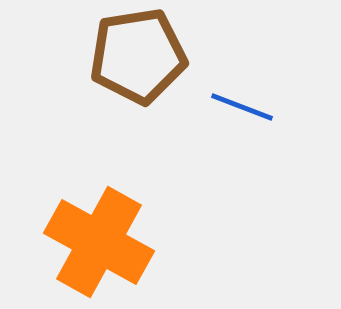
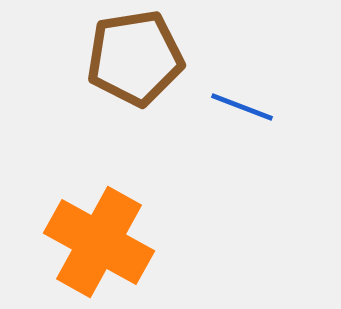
brown pentagon: moved 3 px left, 2 px down
